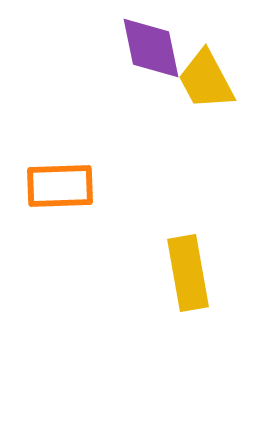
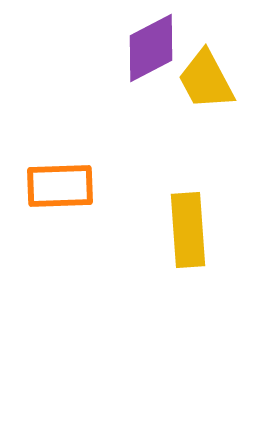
purple diamond: rotated 74 degrees clockwise
yellow rectangle: moved 43 px up; rotated 6 degrees clockwise
